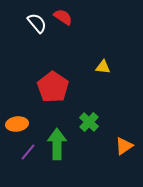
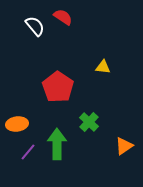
white semicircle: moved 2 px left, 3 px down
red pentagon: moved 5 px right
